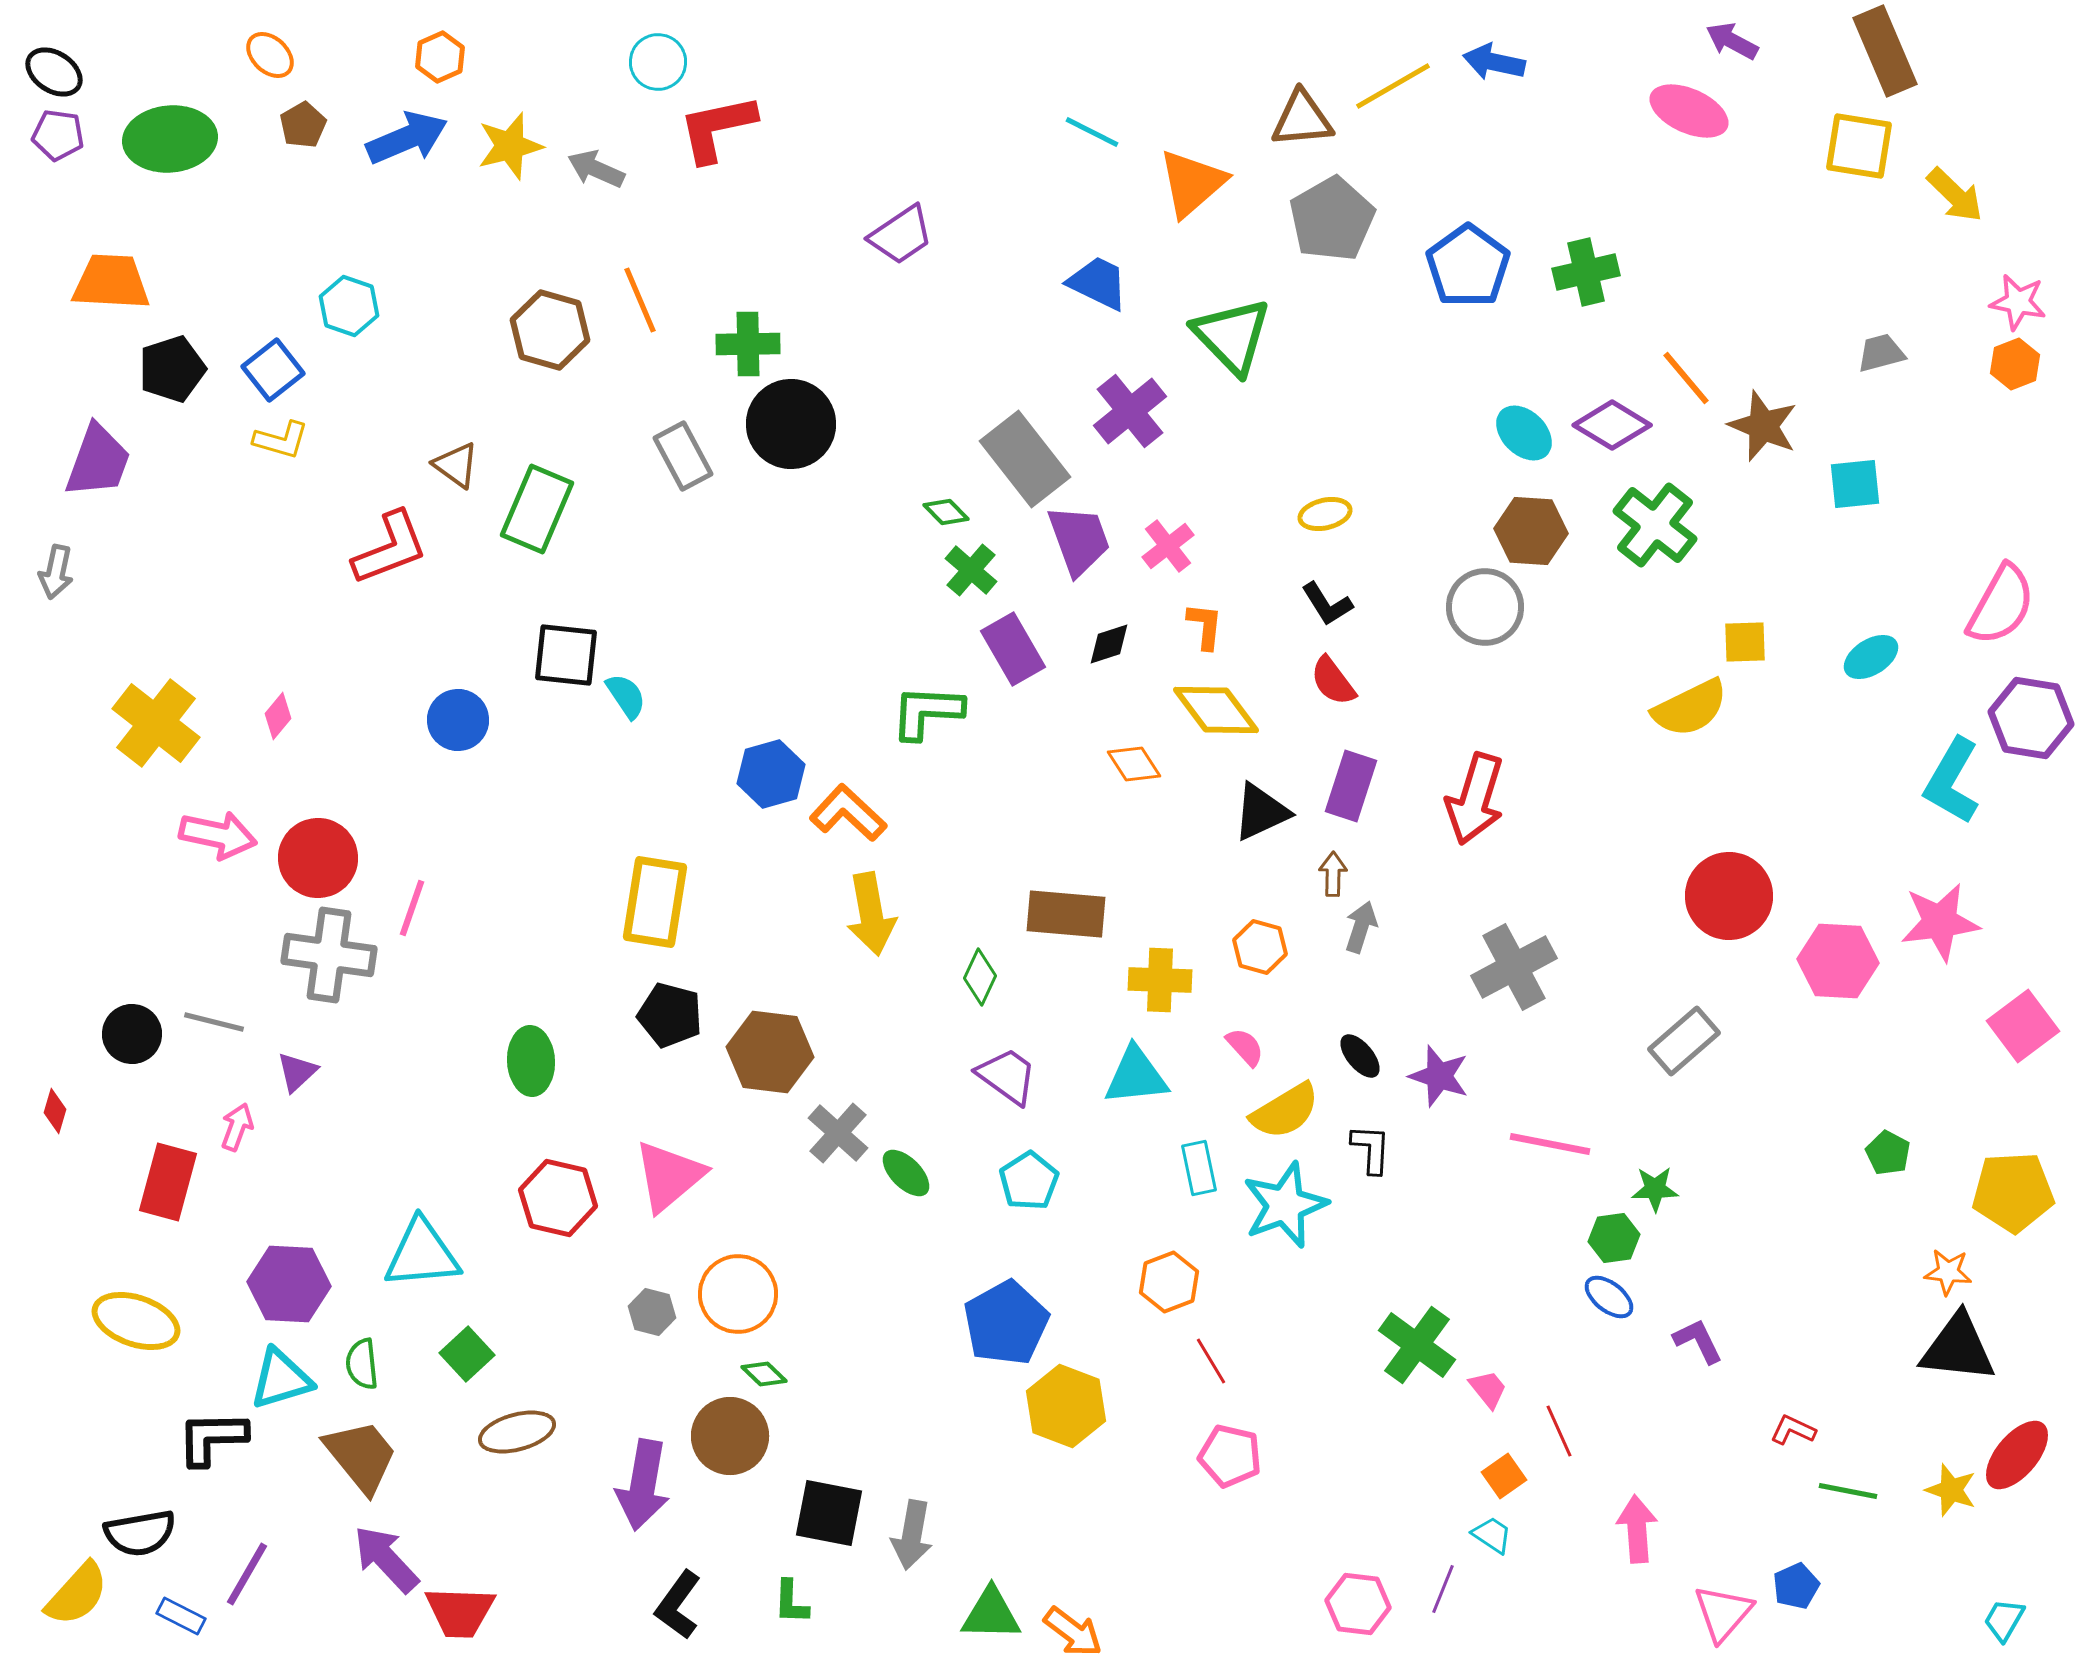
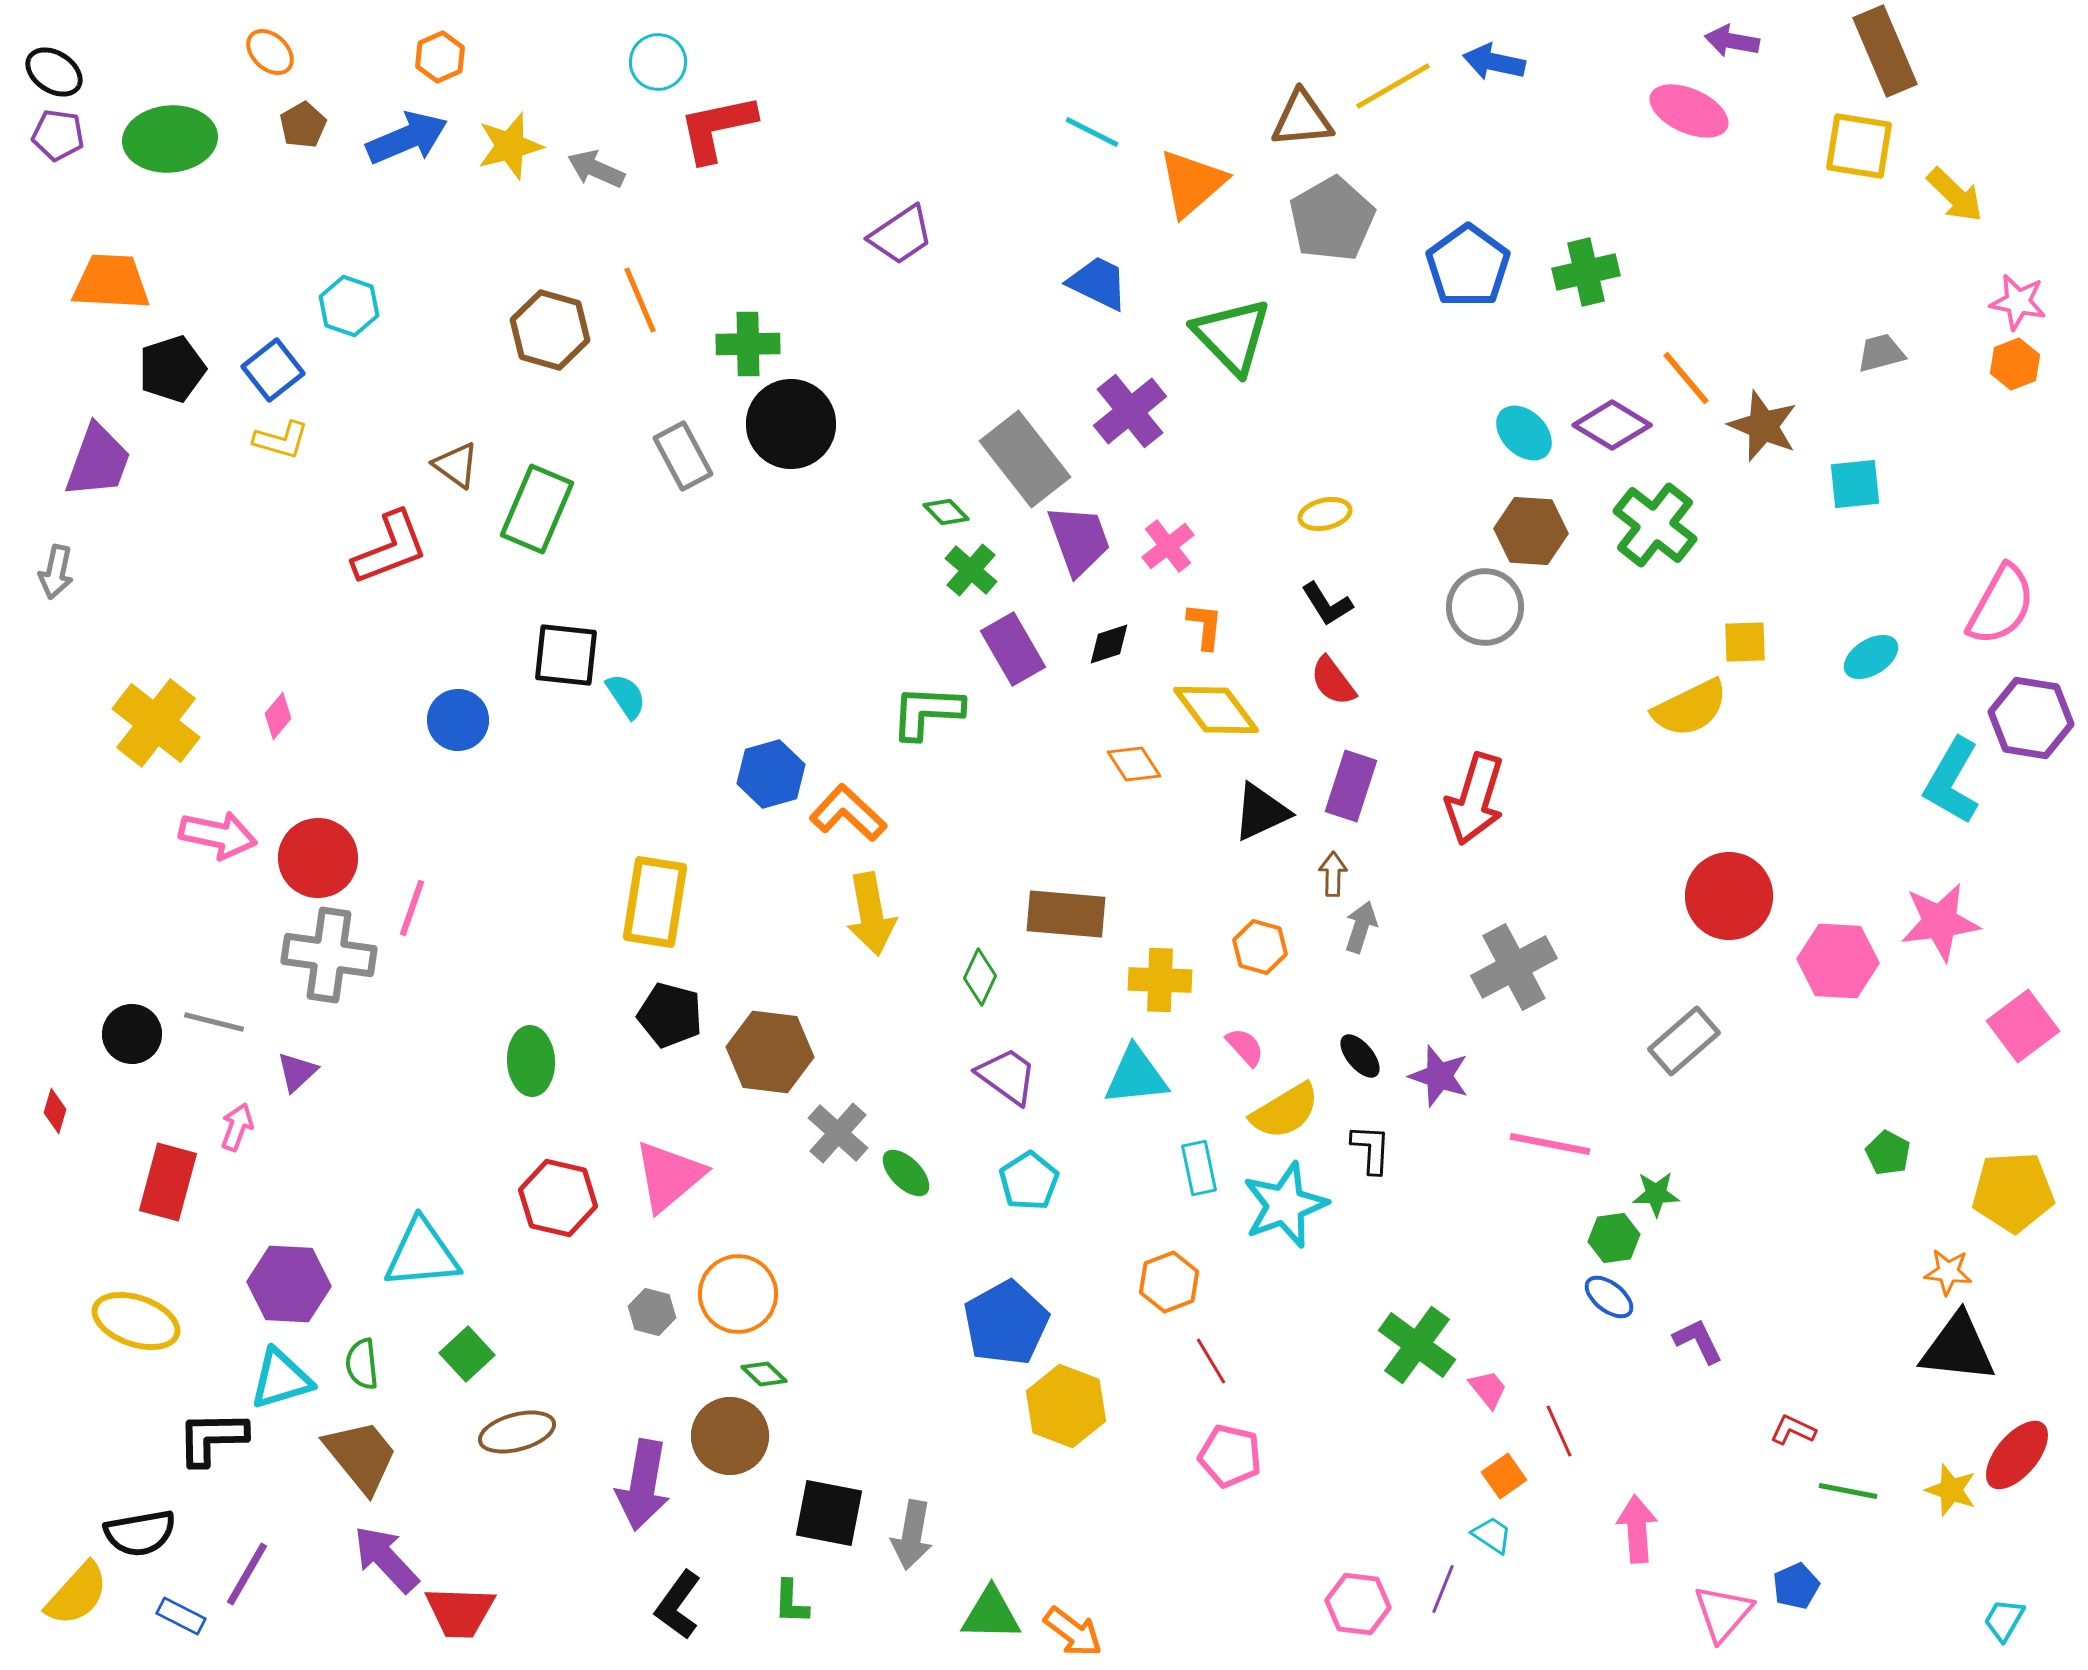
purple arrow at (1732, 41): rotated 18 degrees counterclockwise
orange ellipse at (270, 55): moved 3 px up
green star at (1655, 1189): moved 1 px right, 5 px down
